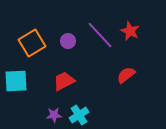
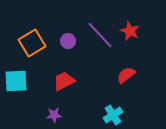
cyan cross: moved 34 px right
